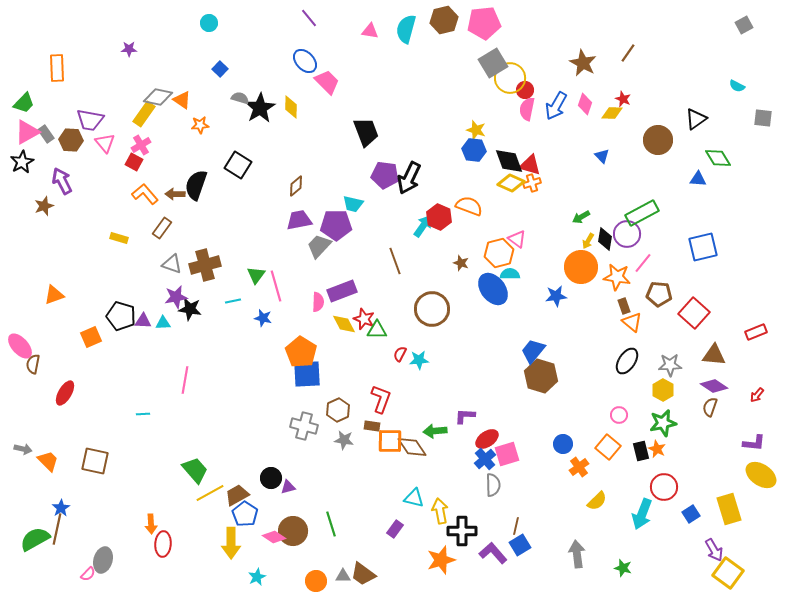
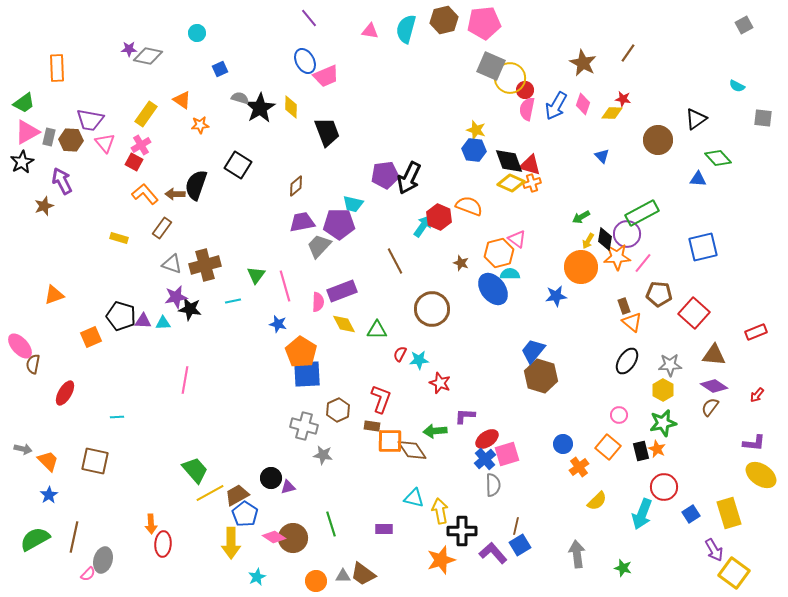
cyan circle at (209, 23): moved 12 px left, 10 px down
blue ellipse at (305, 61): rotated 15 degrees clockwise
gray square at (493, 63): moved 2 px left, 3 px down; rotated 36 degrees counterclockwise
blue square at (220, 69): rotated 21 degrees clockwise
pink trapezoid at (327, 82): moved 1 px left, 6 px up; rotated 112 degrees clockwise
gray diamond at (158, 97): moved 10 px left, 41 px up
red star at (623, 99): rotated 14 degrees counterclockwise
green trapezoid at (24, 103): rotated 10 degrees clockwise
pink diamond at (585, 104): moved 2 px left
yellow rectangle at (144, 114): moved 2 px right
black trapezoid at (366, 132): moved 39 px left
gray rectangle at (46, 134): moved 3 px right, 3 px down; rotated 48 degrees clockwise
green diamond at (718, 158): rotated 12 degrees counterclockwise
purple pentagon at (385, 175): rotated 16 degrees counterclockwise
purple trapezoid at (299, 220): moved 3 px right, 2 px down
purple pentagon at (336, 225): moved 3 px right, 1 px up
brown line at (395, 261): rotated 8 degrees counterclockwise
orange star at (617, 277): moved 20 px up; rotated 12 degrees counterclockwise
pink line at (276, 286): moved 9 px right
blue star at (263, 318): moved 15 px right, 6 px down
red star at (364, 319): moved 76 px right, 64 px down
brown semicircle at (710, 407): rotated 18 degrees clockwise
cyan line at (143, 414): moved 26 px left, 3 px down
gray star at (344, 440): moved 21 px left, 15 px down
brown diamond at (412, 447): moved 3 px down
blue star at (61, 508): moved 12 px left, 13 px up
yellow rectangle at (729, 509): moved 4 px down
brown line at (57, 529): moved 17 px right, 8 px down
purple rectangle at (395, 529): moved 11 px left; rotated 54 degrees clockwise
brown circle at (293, 531): moved 7 px down
yellow square at (728, 573): moved 6 px right
